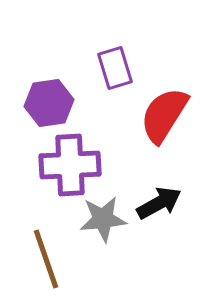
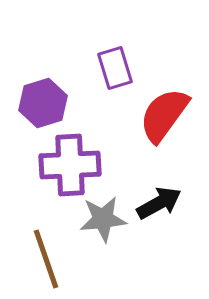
purple hexagon: moved 6 px left; rotated 9 degrees counterclockwise
red semicircle: rotated 4 degrees clockwise
